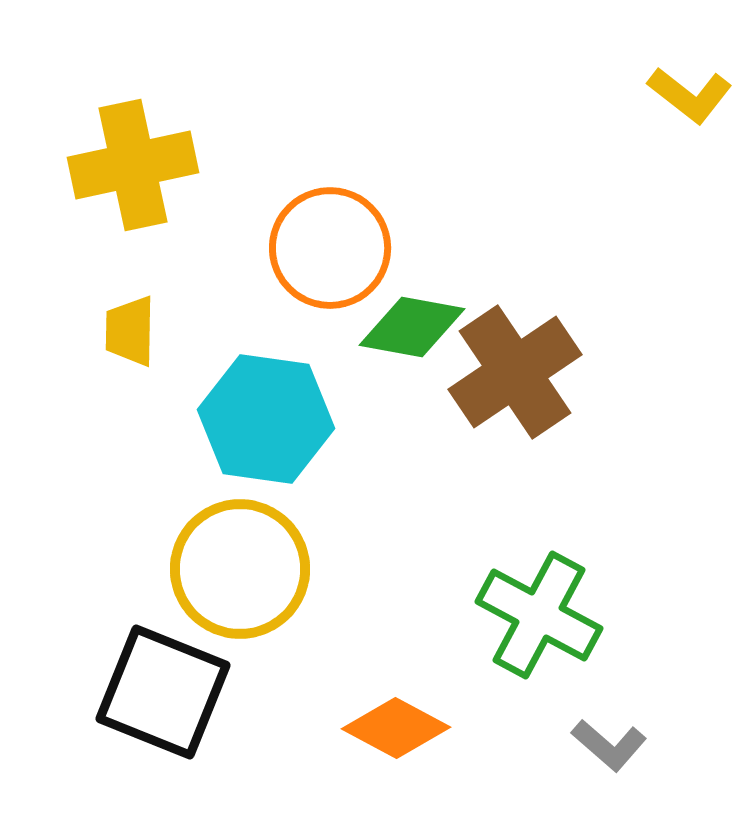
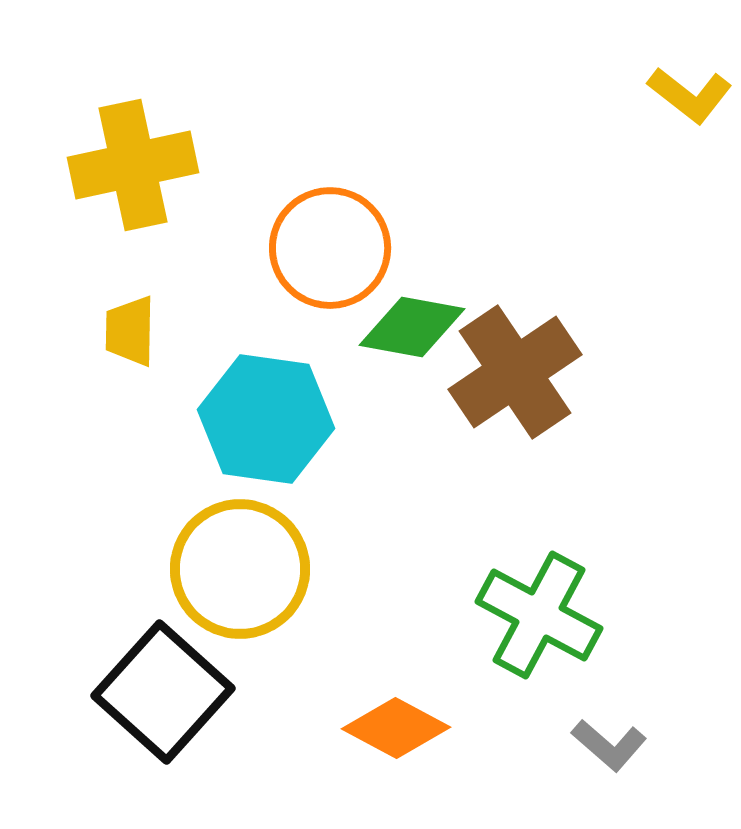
black square: rotated 20 degrees clockwise
